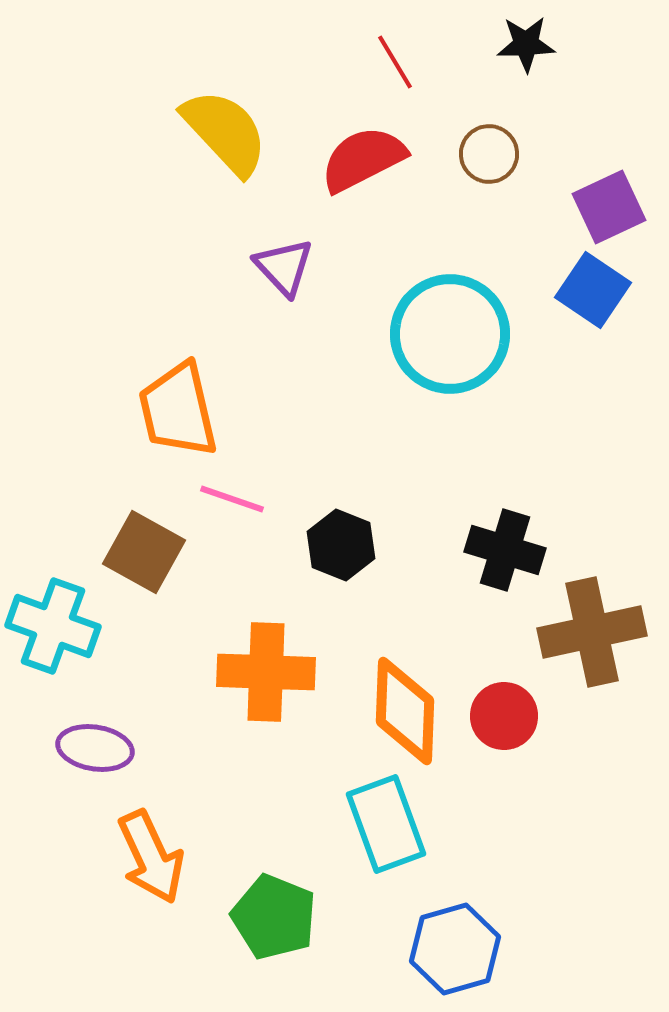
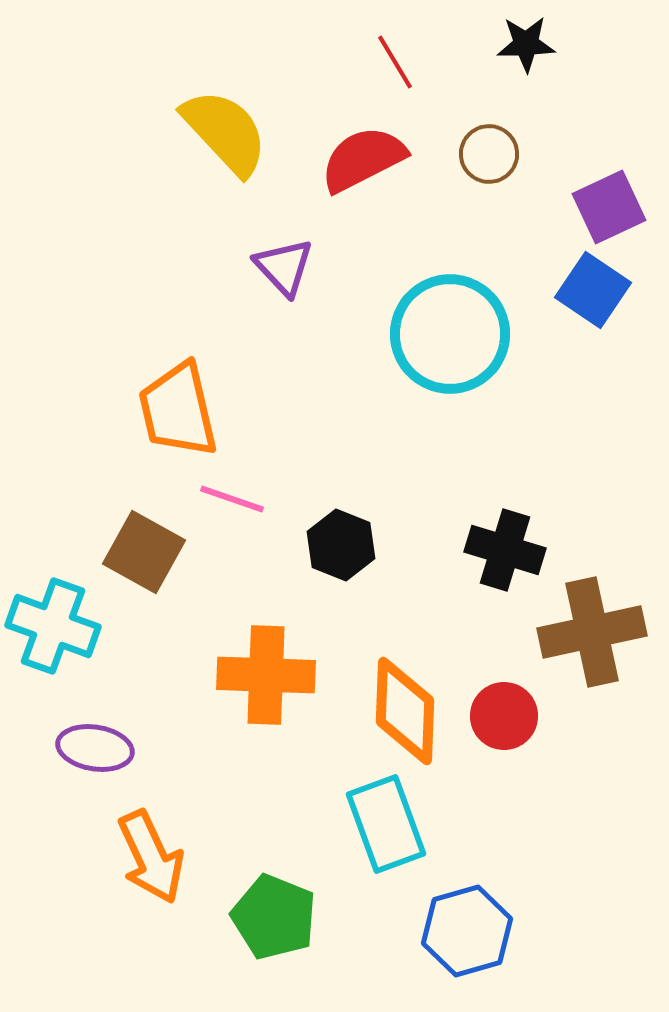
orange cross: moved 3 px down
blue hexagon: moved 12 px right, 18 px up
